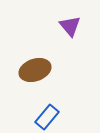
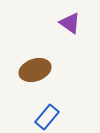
purple triangle: moved 3 px up; rotated 15 degrees counterclockwise
